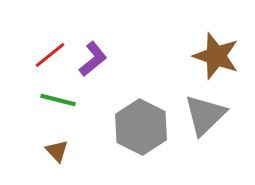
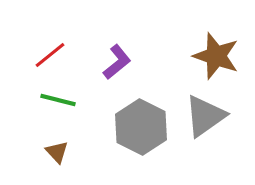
purple L-shape: moved 24 px right, 3 px down
gray triangle: moved 1 px down; rotated 9 degrees clockwise
brown triangle: moved 1 px down
